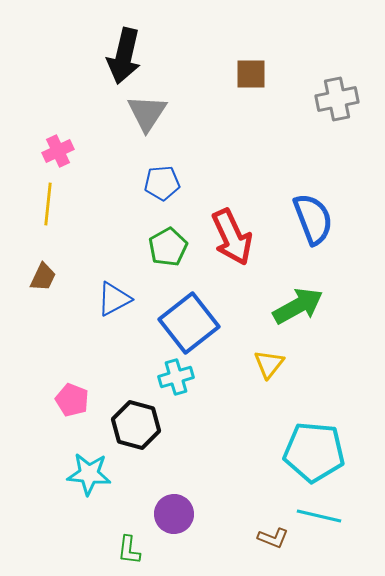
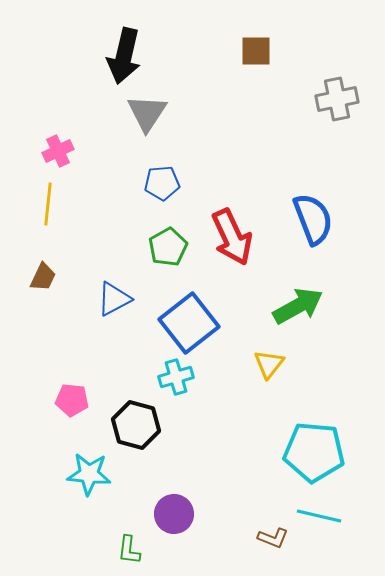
brown square: moved 5 px right, 23 px up
pink pentagon: rotated 16 degrees counterclockwise
